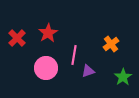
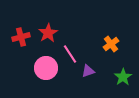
red cross: moved 4 px right, 1 px up; rotated 30 degrees clockwise
pink line: moved 4 px left, 1 px up; rotated 42 degrees counterclockwise
